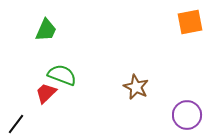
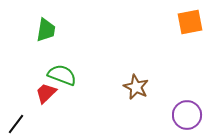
green trapezoid: rotated 15 degrees counterclockwise
